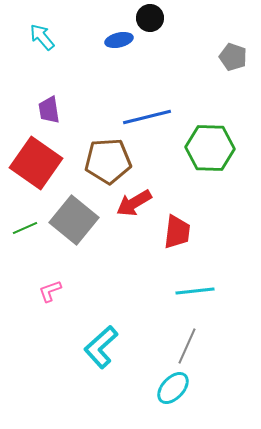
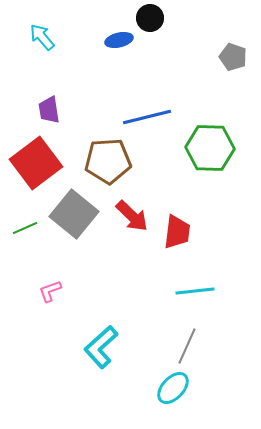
red square: rotated 18 degrees clockwise
red arrow: moved 2 px left, 13 px down; rotated 105 degrees counterclockwise
gray square: moved 6 px up
